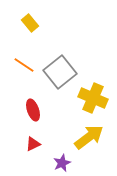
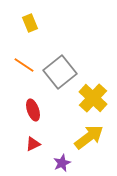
yellow rectangle: rotated 18 degrees clockwise
yellow cross: rotated 20 degrees clockwise
